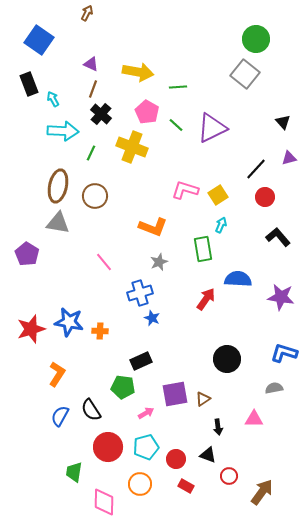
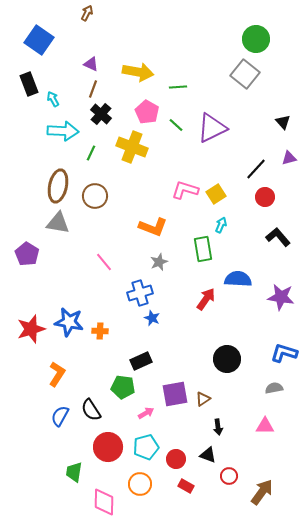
yellow square at (218, 195): moved 2 px left, 1 px up
pink triangle at (254, 419): moved 11 px right, 7 px down
